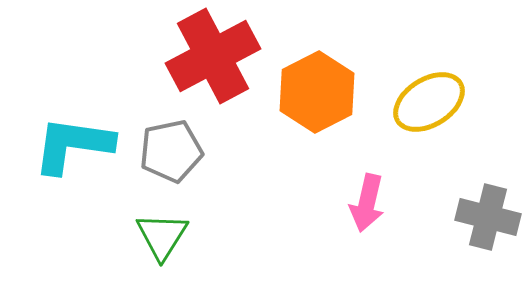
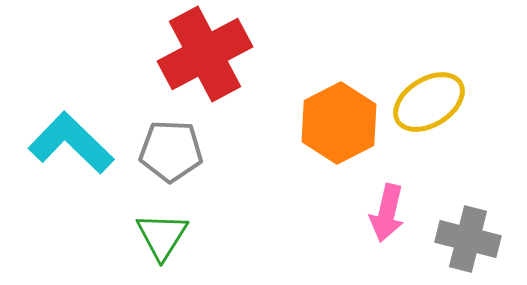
red cross: moved 8 px left, 2 px up
orange hexagon: moved 22 px right, 31 px down
cyan L-shape: moved 2 px left, 2 px up; rotated 36 degrees clockwise
gray pentagon: rotated 14 degrees clockwise
pink arrow: moved 20 px right, 10 px down
gray cross: moved 20 px left, 22 px down
